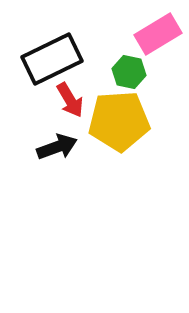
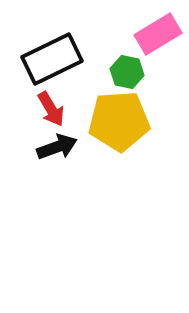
green hexagon: moved 2 px left
red arrow: moved 19 px left, 9 px down
